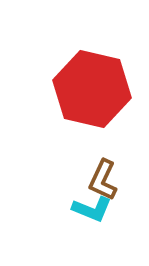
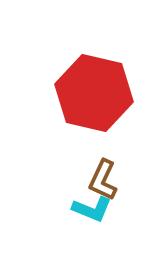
red hexagon: moved 2 px right, 4 px down
